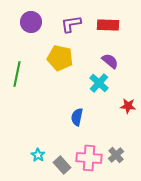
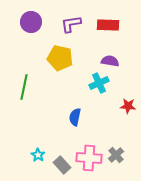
purple semicircle: rotated 30 degrees counterclockwise
green line: moved 7 px right, 13 px down
cyan cross: rotated 24 degrees clockwise
blue semicircle: moved 2 px left
